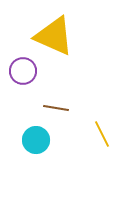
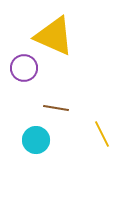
purple circle: moved 1 px right, 3 px up
